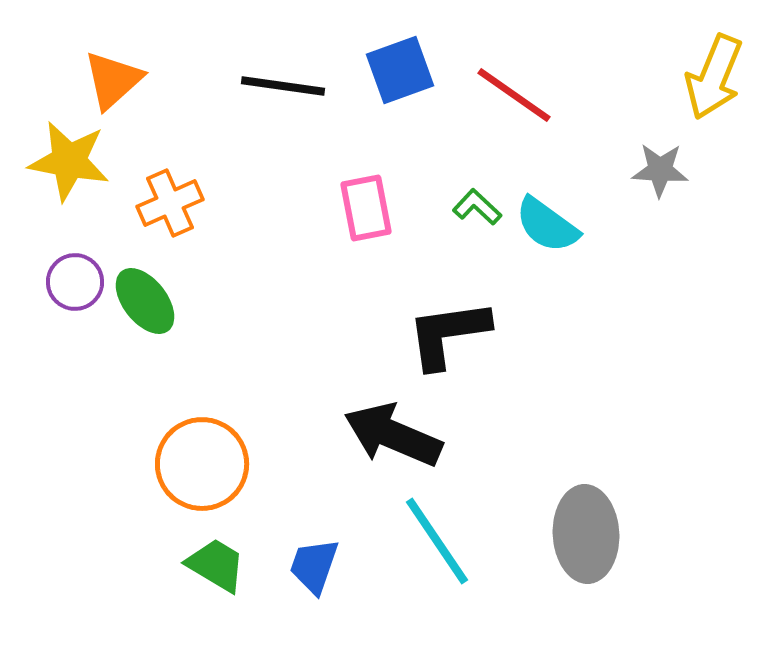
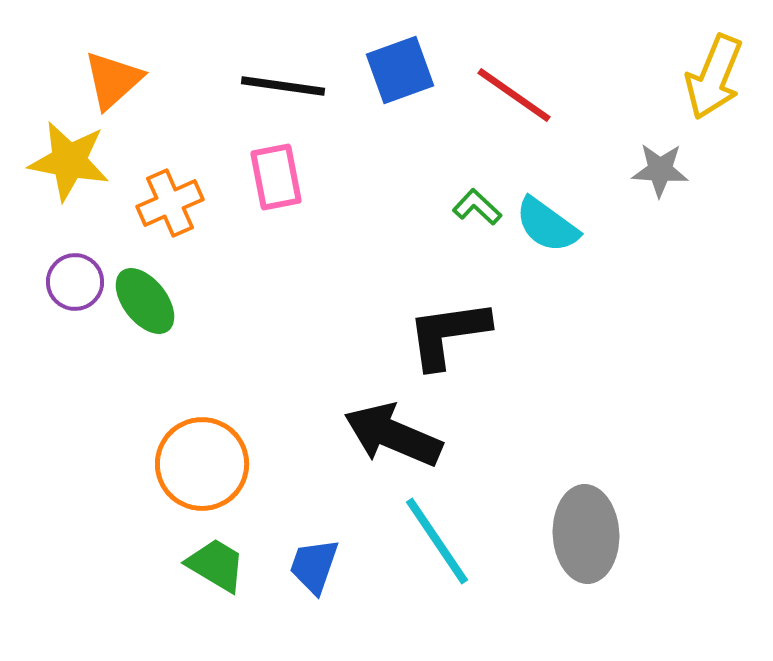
pink rectangle: moved 90 px left, 31 px up
